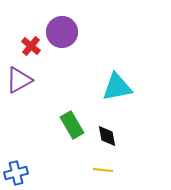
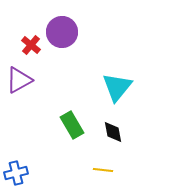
red cross: moved 1 px up
cyan triangle: rotated 40 degrees counterclockwise
black diamond: moved 6 px right, 4 px up
